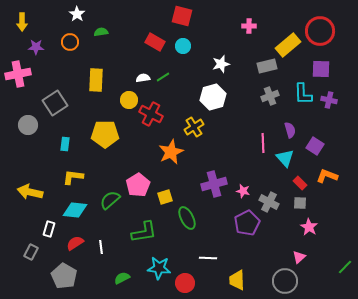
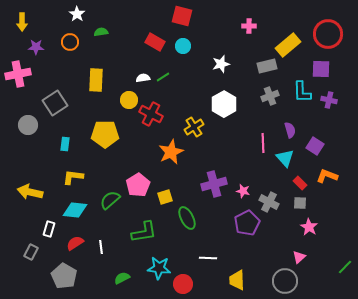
red circle at (320, 31): moved 8 px right, 3 px down
cyan L-shape at (303, 94): moved 1 px left, 2 px up
white hexagon at (213, 97): moved 11 px right, 7 px down; rotated 15 degrees counterclockwise
red circle at (185, 283): moved 2 px left, 1 px down
